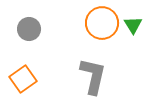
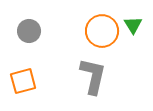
orange circle: moved 8 px down
gray circle: moved 2 px down
orange square: moved 2 px down; rotated 20 degrees clockwise
